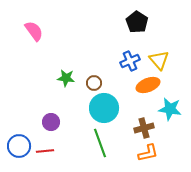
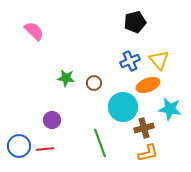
black pentagon: moved 2 px left; rotated 25 degrees clockwise
pink semicircle: rotated 10 degrees counterclockwise
cyan circle: moved 19 px right, 1 px up
purple circle: moved 1 px right, 2 px up
red line: moved 2 px up
